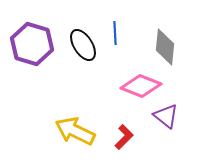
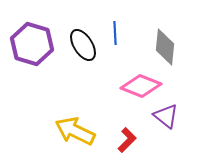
red L-shape: moved 3 px right, 3 px down
